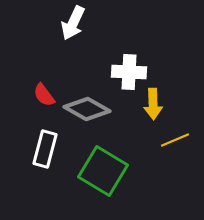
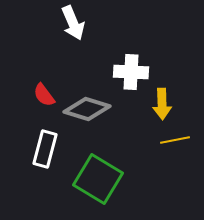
white arrow: rotated 48 degrees counterclockwise
white cross: moved 2 px right
yellow arrow: moved 9 px right
gray diamond: rotated 12 degrees counterclockwise
yellow line: rotated 12 degrees clockwise
green square: moved 5 px left, 8 px down
